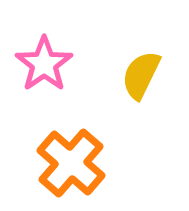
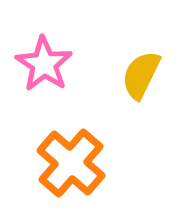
pink star: rotated 4 degrees counterclockwise
